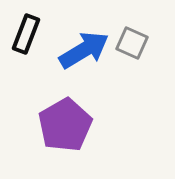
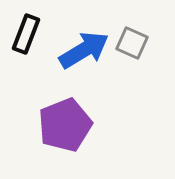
purple pentagon: rotated 8 degrees clockwise
